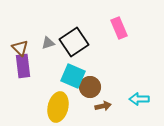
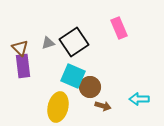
brown arrow: rotated 28 degrees clockwise
